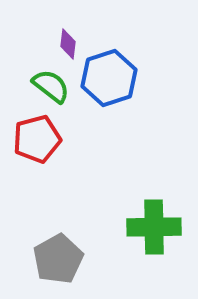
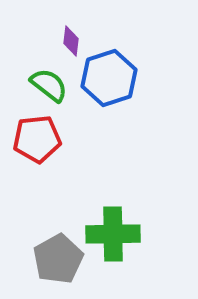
purple diamond: moved 3 px right, 3 px up
green semicircle: moved 2 px left, 1 px up
red pentagon: rotated 9 degrees clockwise
green cross: moved 41 px left, 7 px down
